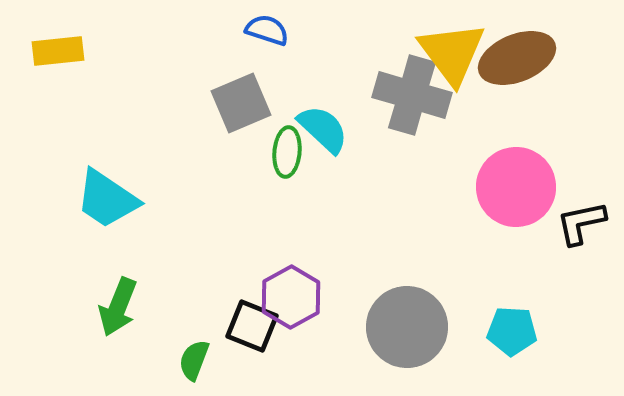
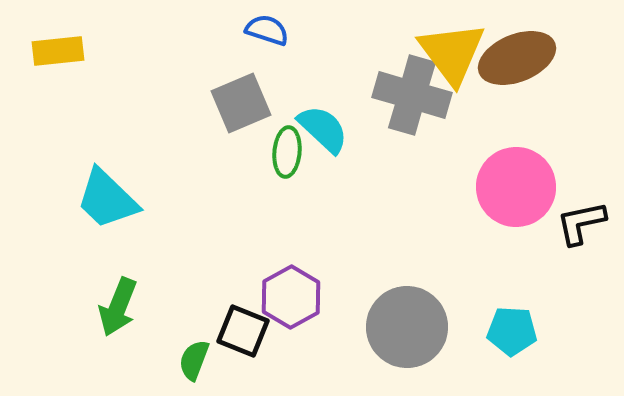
cyan trapezoid: rotated 10 degrees clockwise
black square: moved 9 px left, 5 px down
